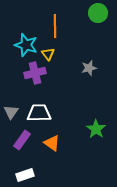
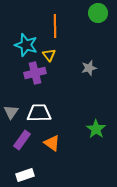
yellow triangle: moved 1 px right, 1 px down
